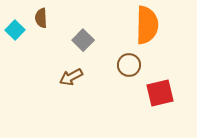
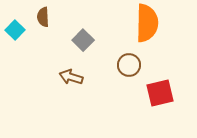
brown semicircle: moved 2 px right, 1 px up
orange semicircle: moved 2 px up
brown arrow: rotated 45 degrees clockwise
